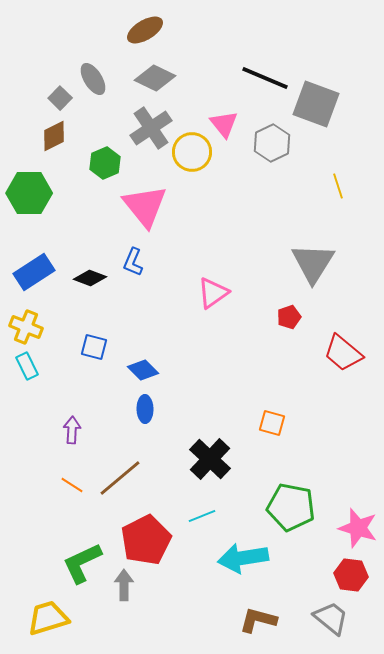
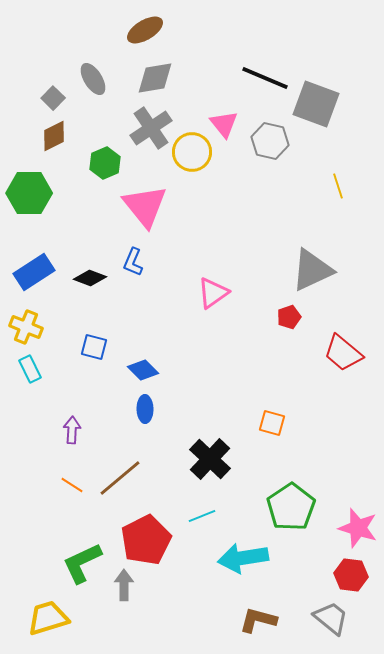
gray diamond at (155, 78): rotated 36 degrees counterclockwise
gray square at (60, 98): moved 7 px left
gray hexagon at (272, 143): moved 2 px left, 2 px up; rotated 21 degrees counterclockwise
gray triangle at (313, 263): moved 1 px left, 7 px down; rotated 33 degrees clockwise
cyan rectangle at (27, 366): moved 3 px right, 3 px down
green pentagon at (291, 507): rotated 27 degrees clockwise
